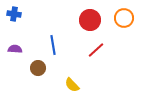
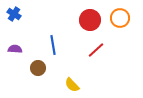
blue cross: rotated 24 degrees clockwise
orange circle: moved 4 px left
